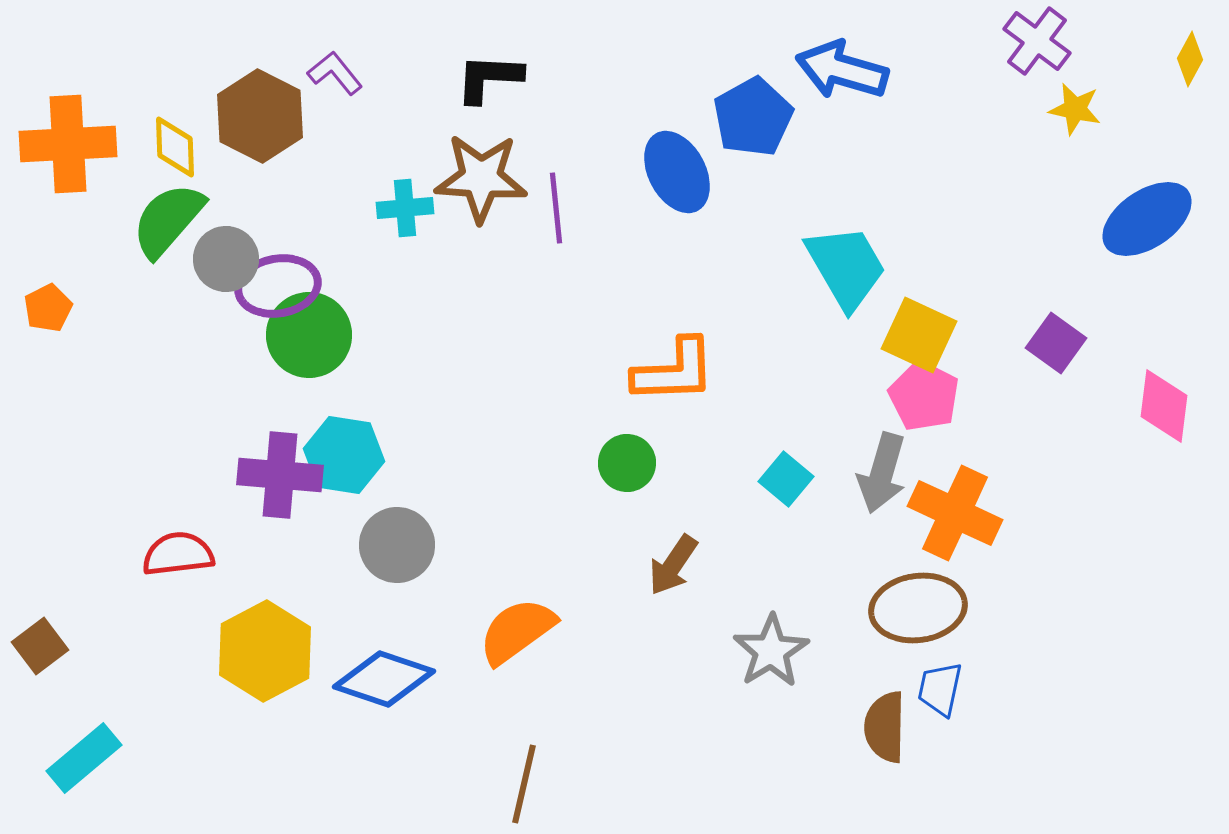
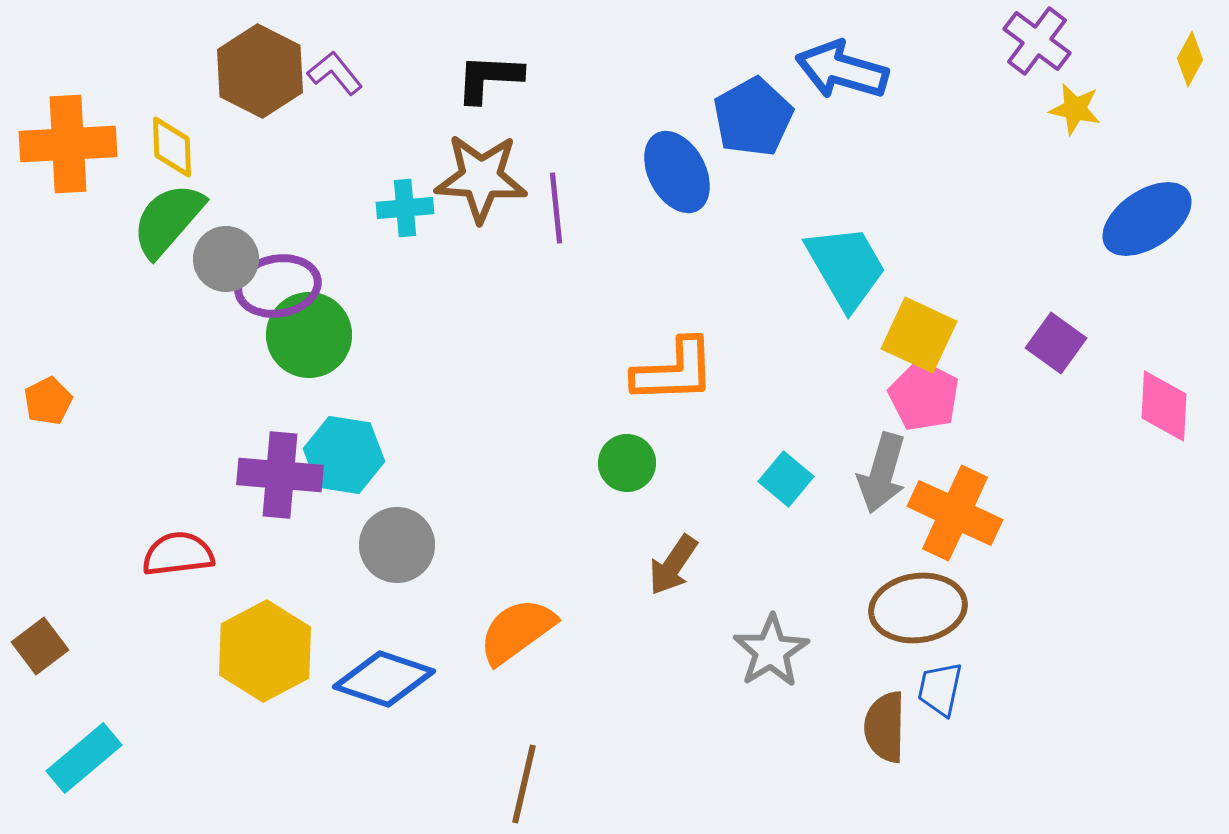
brown hexagon at (260, 116): moved 45 px up
yellow diamond at (175, 147): moved 3 px left
orange pentagon at (48, 308): moved 93 px down
pink diamond at (1164, 406): rotated 4 degrees counterclockwise
